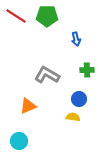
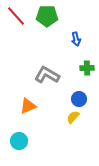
red line: rotated 15 degrees clockwise
green cross: moved 2 px up
yellow semicircle: rotated 56 degrees counterclockwise
